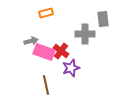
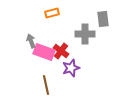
orange rectangle: moved 6 px right
gray arrow: rotated 96 degrees counterclockwise
